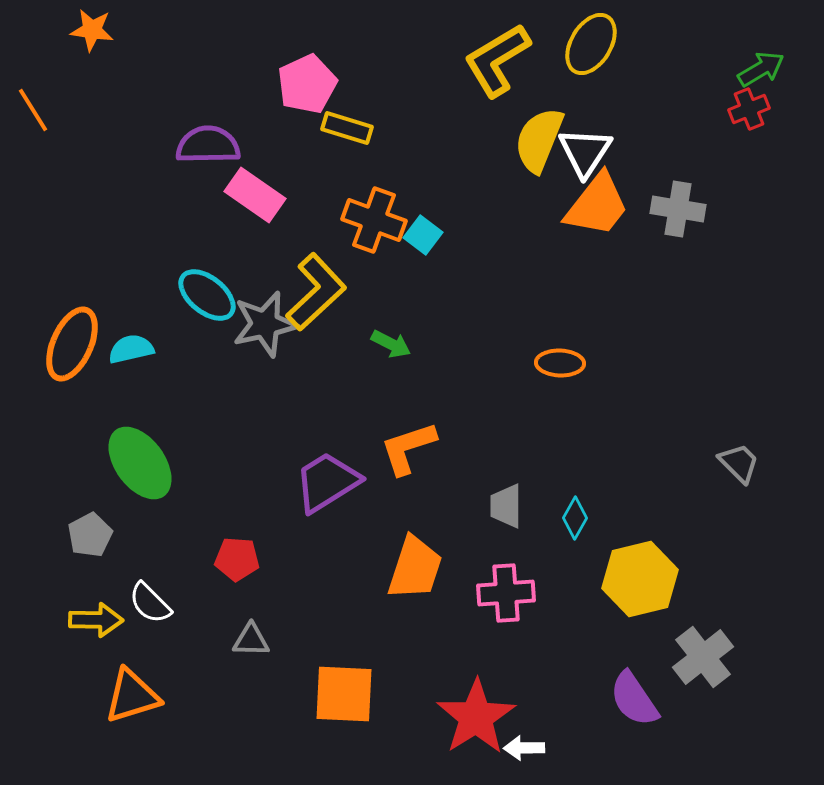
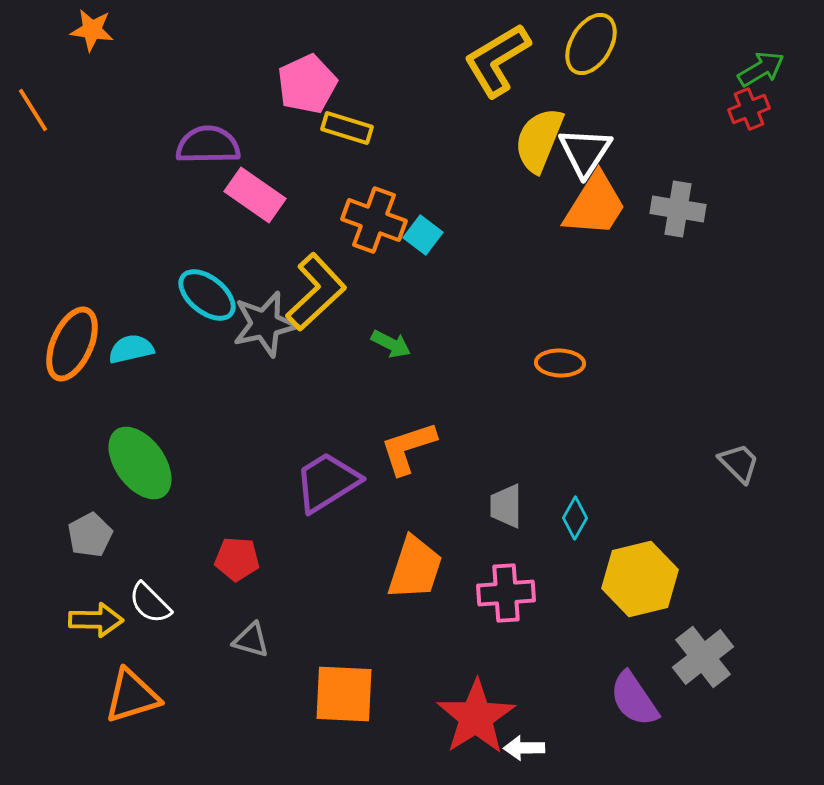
orange trapezoid at (597, 205): moved 2 px left; rotated 6 degrees counterclockwise
gray triangle at (251, 640): rotated 15 degrees clockwise
